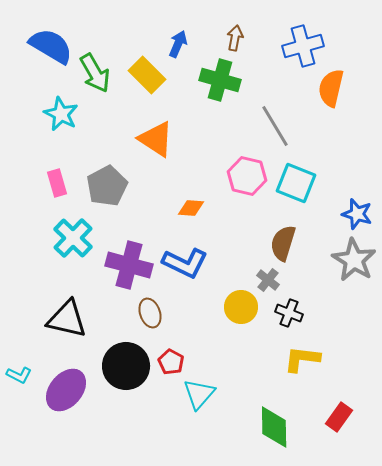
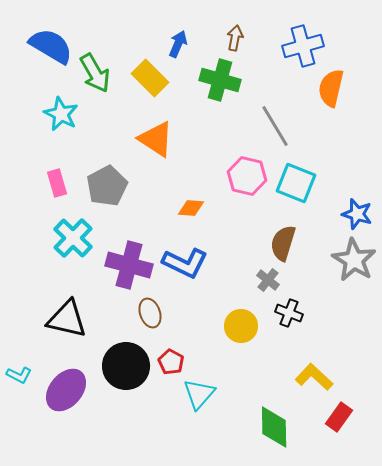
yellow rectangle: moved 3 px right, 3 px down
yellow circle: moved 19 px down
yellow L-shape: moved 12 px right, 18 px down; rotated 36 degrees clockwise
